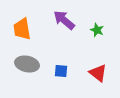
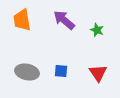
orange trapezoid: moved 9 px up
gray ellipse: moved 8 px down
red triangle: rotated 18 degrees clockwise
